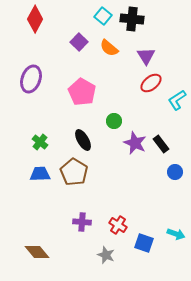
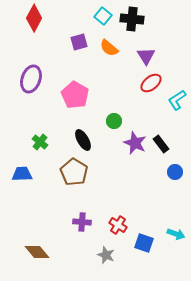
red diamond: moved 1 px left, 1 px up
purple square: rotated 30 degrees clockwise
pink pentagon: moved 7 px left, 3 px down
blue trapezoid: moved 18 px left
